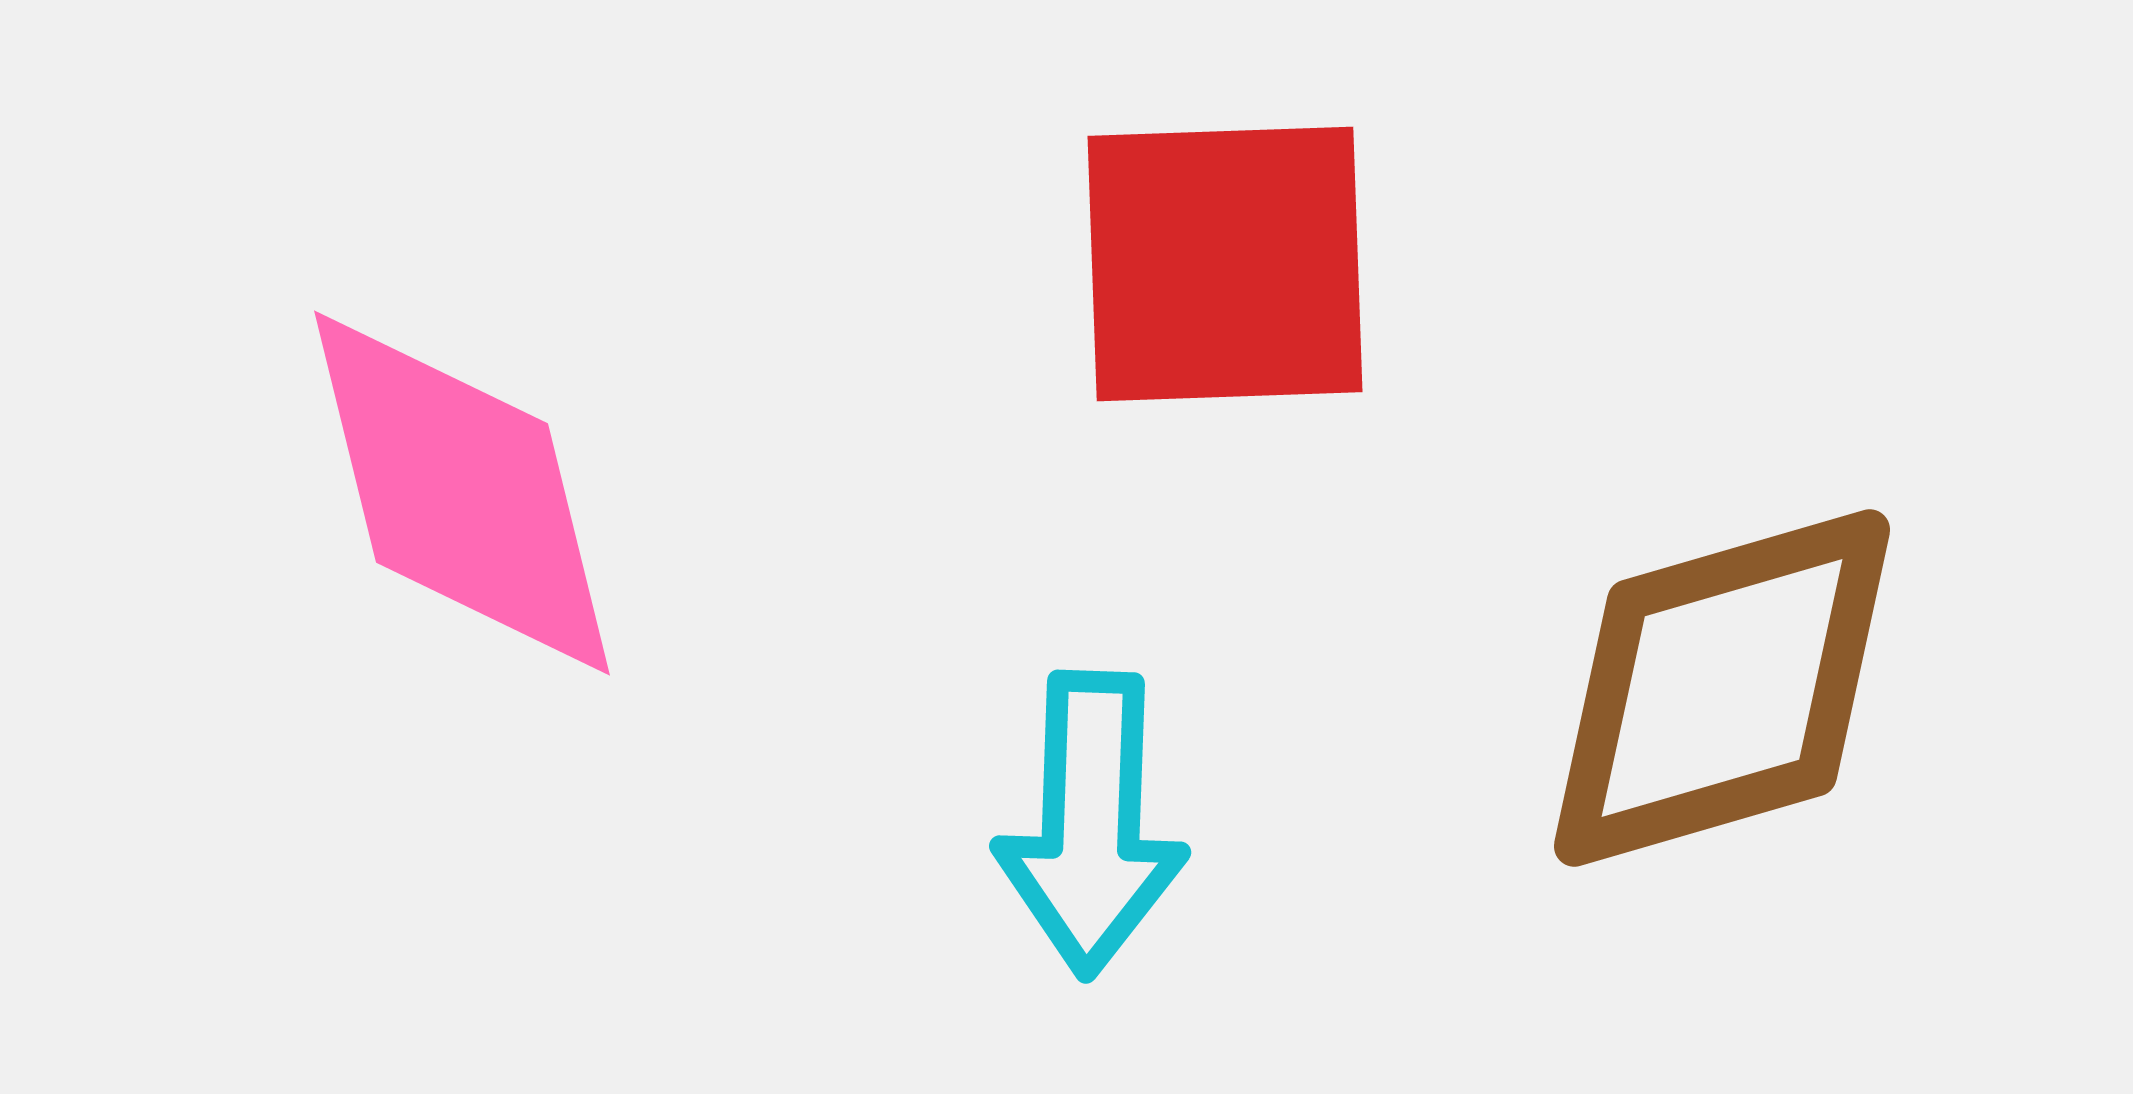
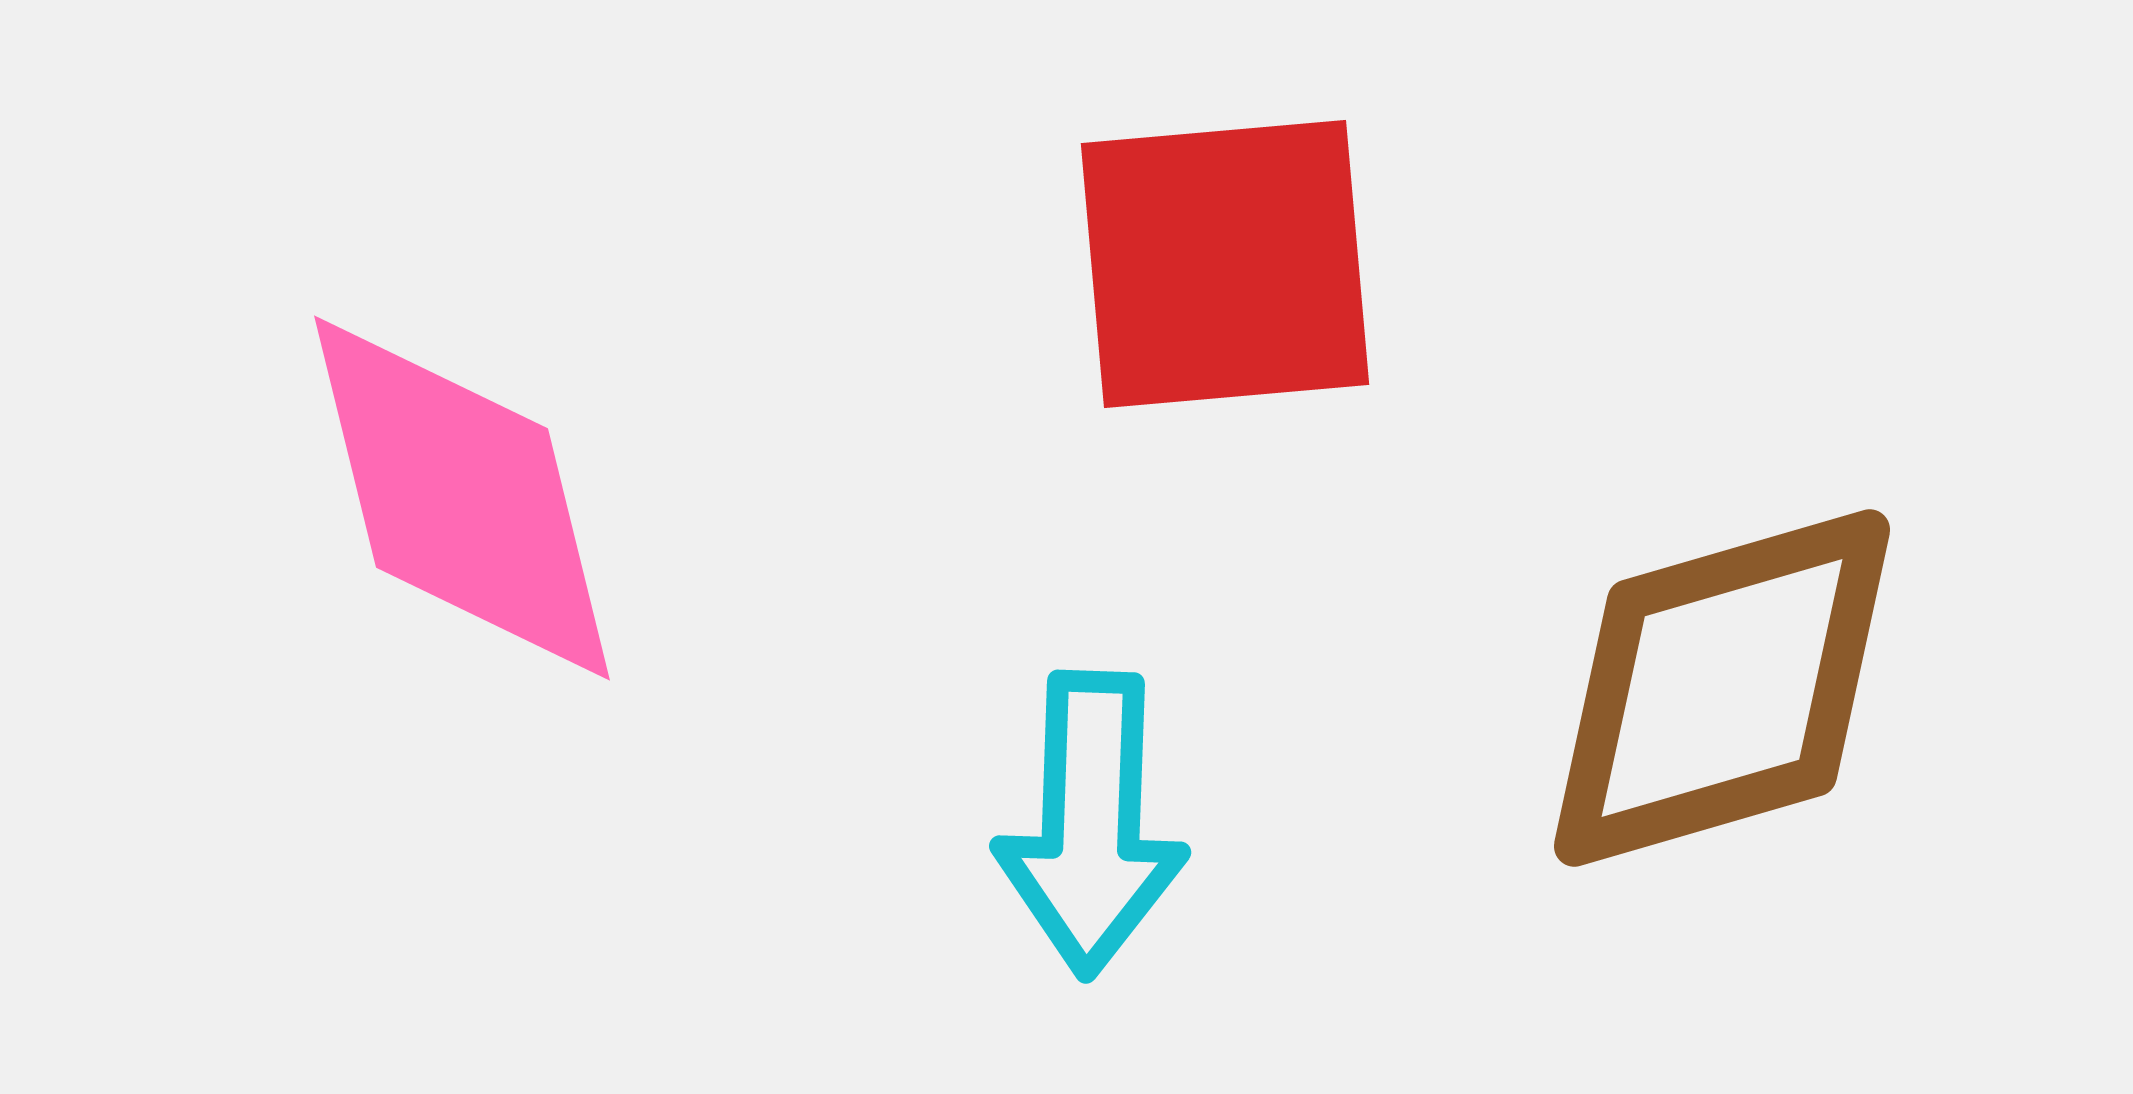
red square: rotated 3 degrees counterclockwise
pink diamond: moved 5 px down
